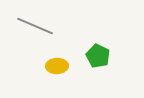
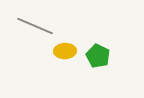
yellow ellipse: moved 8 px right, 15 px up
